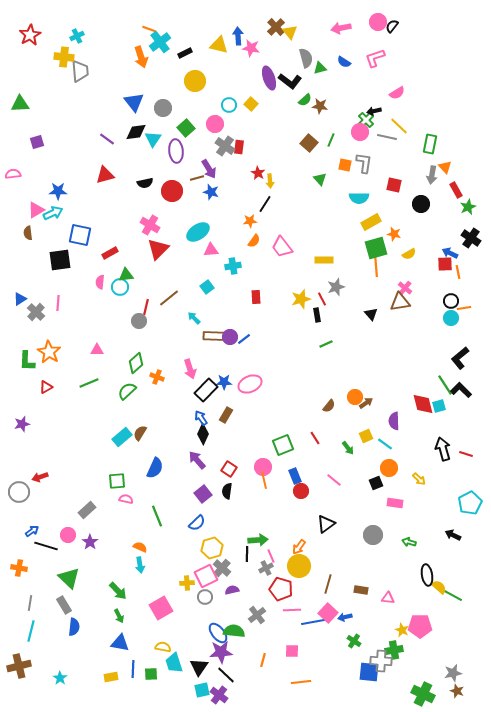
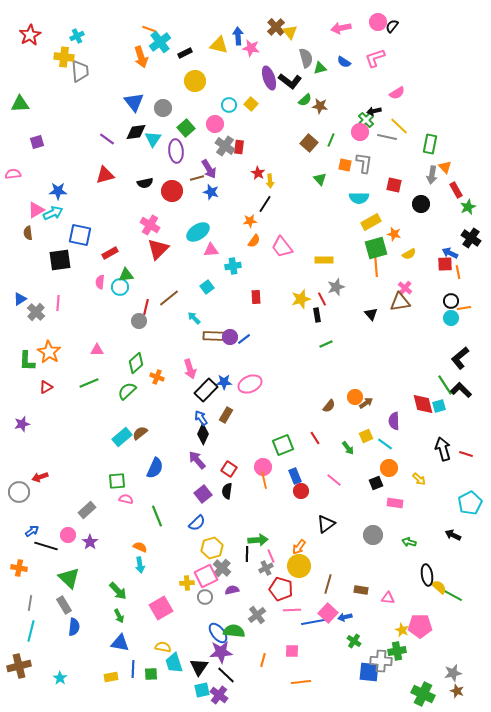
brown semicircle at (140, 433): rotated 21 degrees clockwise
green cross at (394, 650): moved 3 px right, 1 px down
